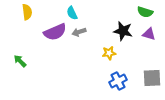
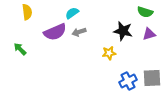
cyan semicircle: rotated 80 degrees clockwise
purple triangle: rotated 32 degrees counterclockwise
green arrow: moved 12 px up
blue cross: moved 10 px right
